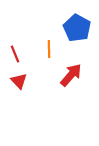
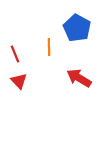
orange line: moved 2 px up
red arrow: moved 8 px right, 3 px down; rotated 100 degrees counterclockwise
